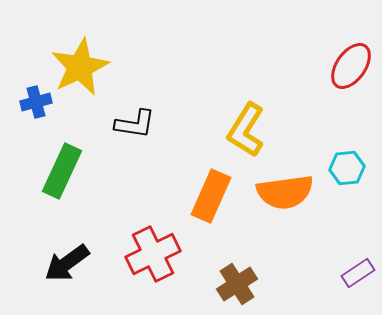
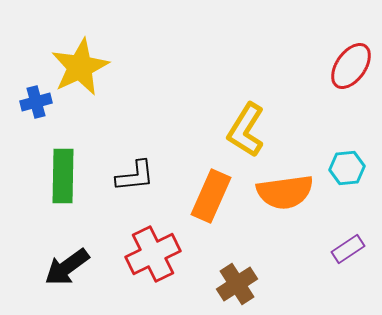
black L-shape: moved 52 px down; rotated 15 degrees counterclockwise
green rectangle: moved 1 px right, 5 px down; rotated 24 degrees counterclockwise
black arrow: moved 4 px down
purple rectangle: moved 10 px left, 24 px up
